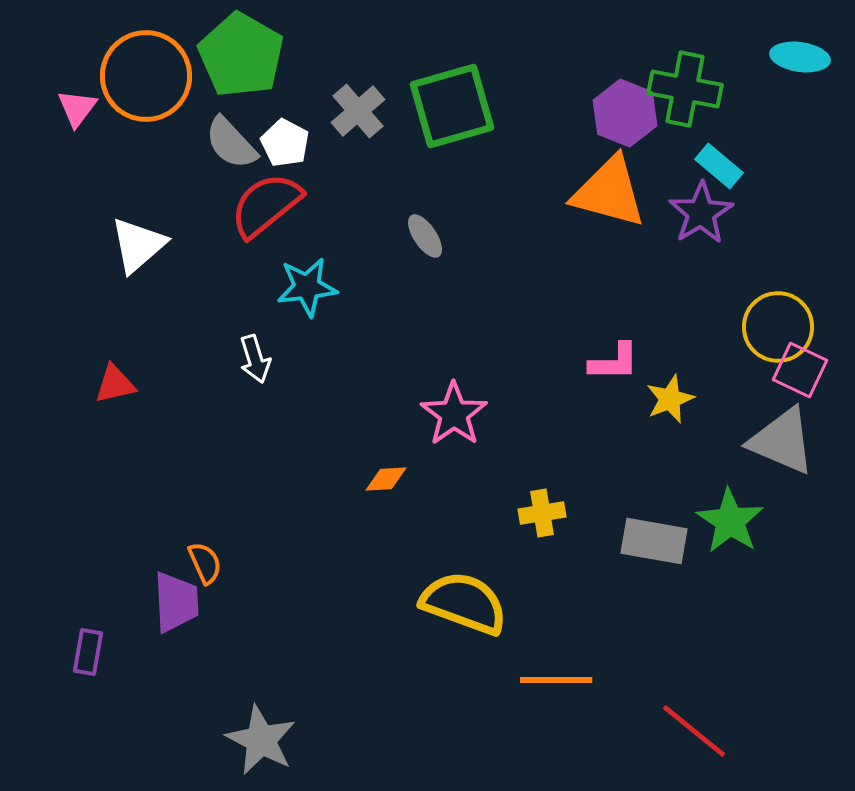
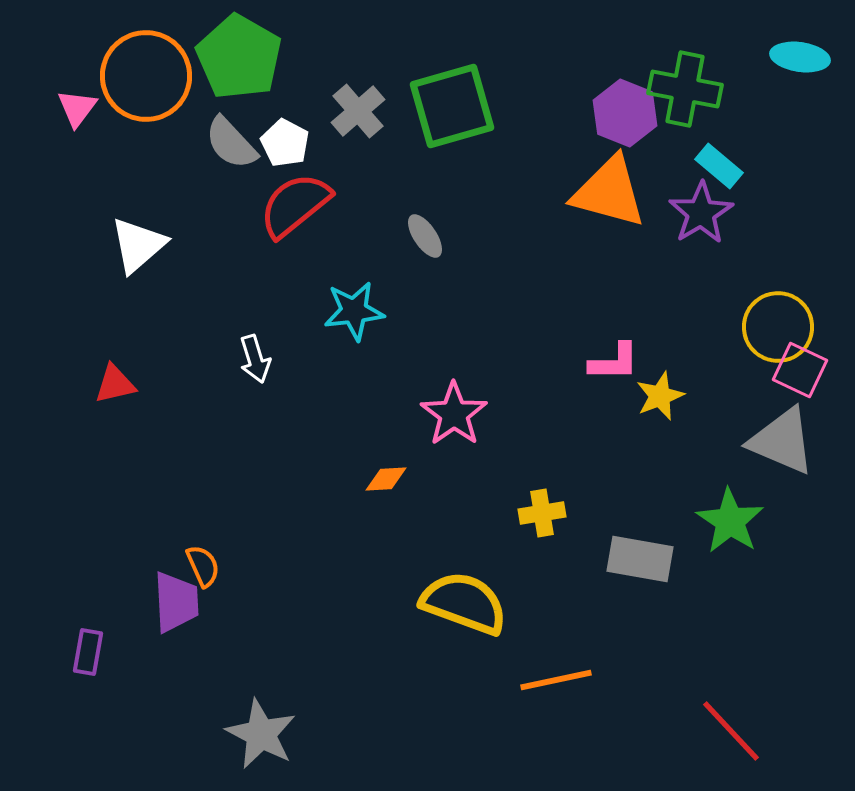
green pentagon: moved 2 px left, 2 px down
red semicircle: moved 29 px right
cyan star: moved 47 px right, 24 px down
yellow star: moved 10 px left, 3 px up
gray rectangle: moved 14 px left, 18 px down
orange semicircle: moved 2 px left, 3 px down
orange line: rotated 12 degrees counterclockwise
red line: moved 37 px right; rotated 8 degrees clockwise
gray star: moved 6 px up
